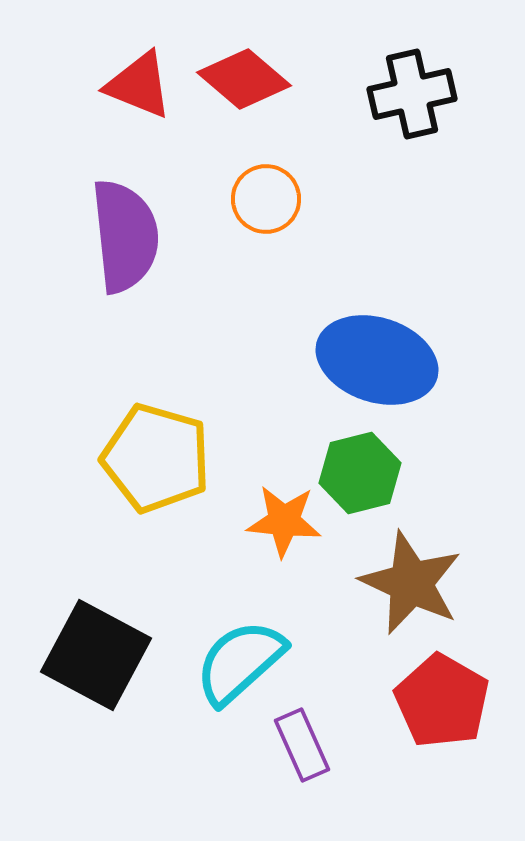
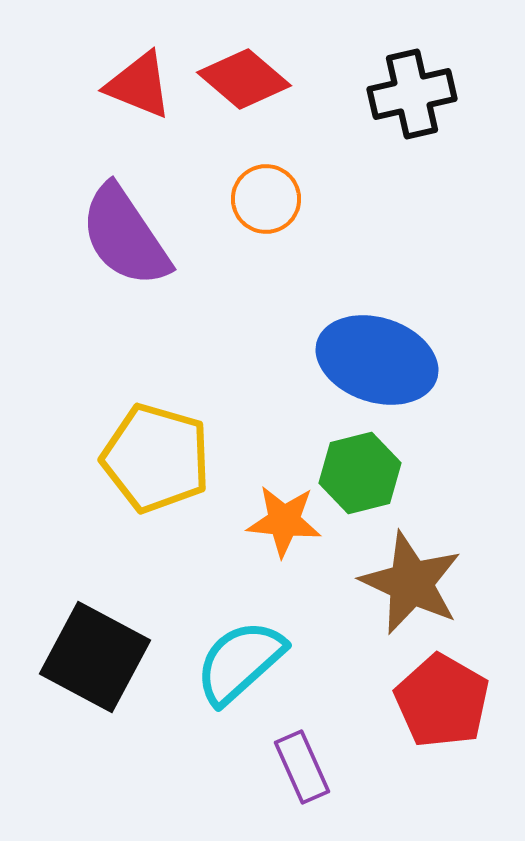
purple semicircle: rotated 152 degrees clockwise
black square: moved 1 px left, 2 px down
purple rectangle: moved 22 px down
